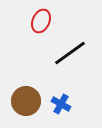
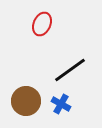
red ellipse: moved 1 px right, 3 px down
black line: moved 17 px down
